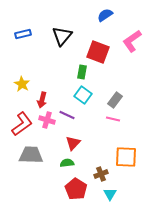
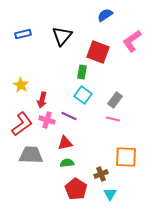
yellow star: moved 1 px left, 1 px down
purple line: moved 2 px right, 1 px down
red triangle: moved 8 px left; rotated 35 degrees clockwise
